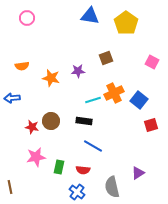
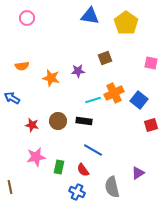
brown square: moved 1 px left
pink square: moved 1 px left, 1 px down; rotated 16 degrees counterclockwise
blue arrow: rotated 35 degrees clockwise
brown circle: moved 7 px right
red star: moved 2 px up
blue line: moved 4 px down
red semicircle: rotated 48 degrees clockwise
blue cross: rotated 14 degrees counterclockwise
